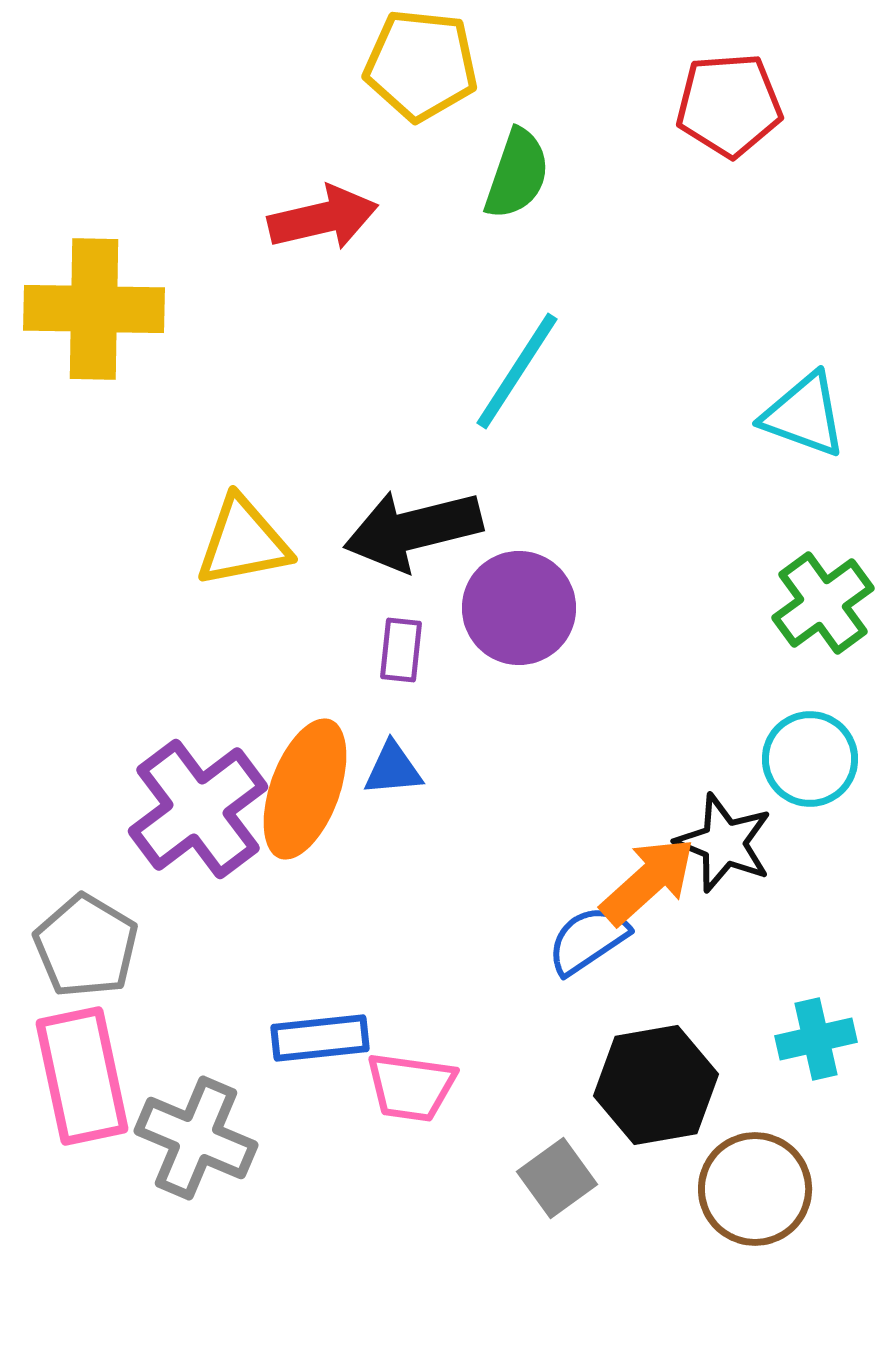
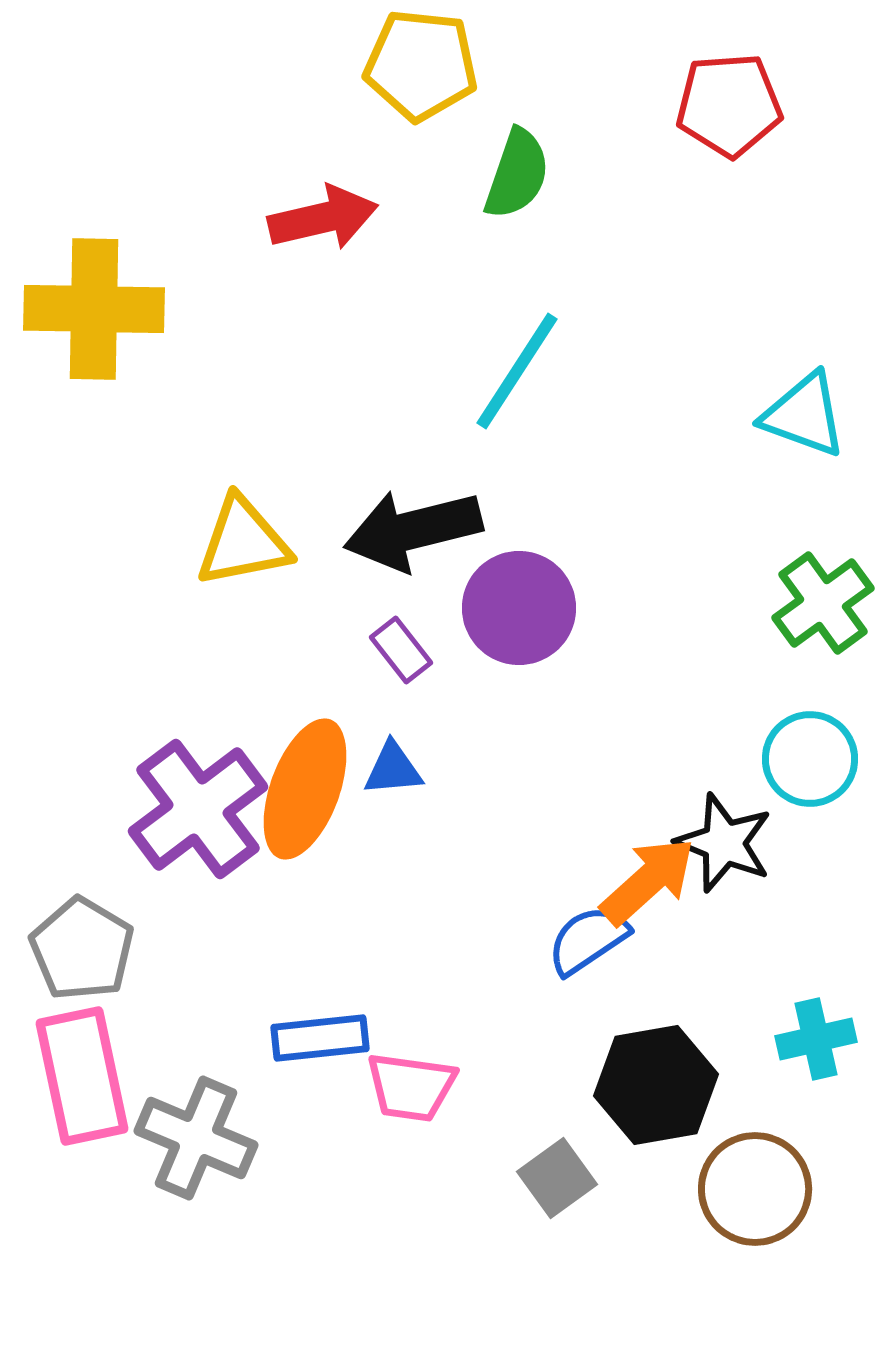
purple rectangle: rotated 44 degrees counterclockwise
gray pentagon: moved 4 px left, 3 px down
